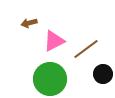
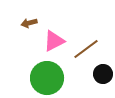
green circle: moved 3 px left, 1 px up
